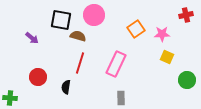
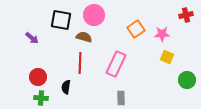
brown semicircle: moved 6 px right, 1 px down
red line: rotated 15 degrees counterclockwise
green cross: moved 31 px right
